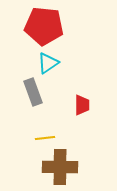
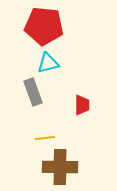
cyan triangle: rotated 20 degrees clockwise
